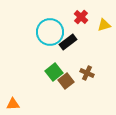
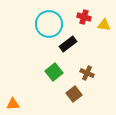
red cross: moved 3 px right; rotated 24 degrees counterclockwise
yellow triangle: rotated 24 degrees clockwise
cyan circle: moved 1 px left, 8 px up
black rectangle: moved 2 px down
brown square: moved 8 px right, 13 px down
